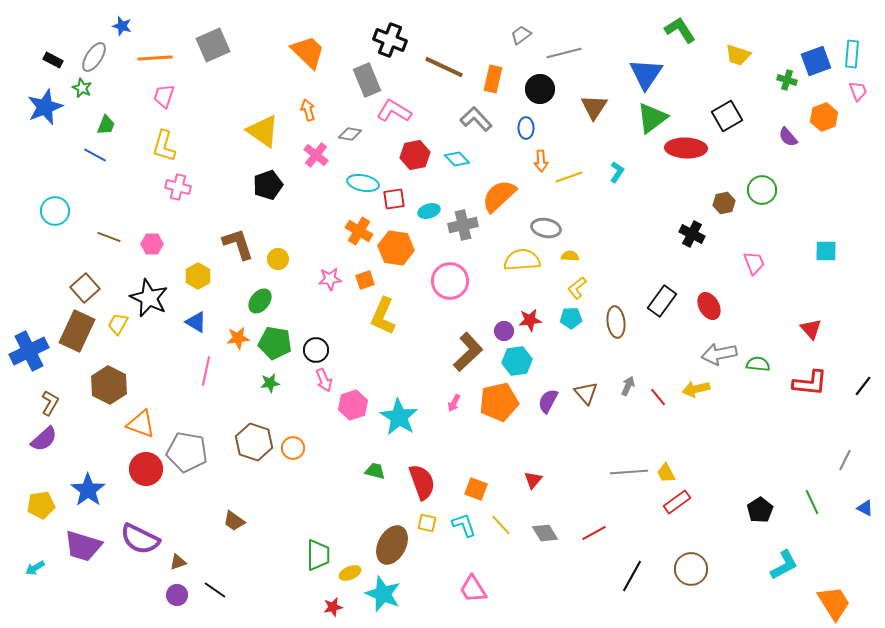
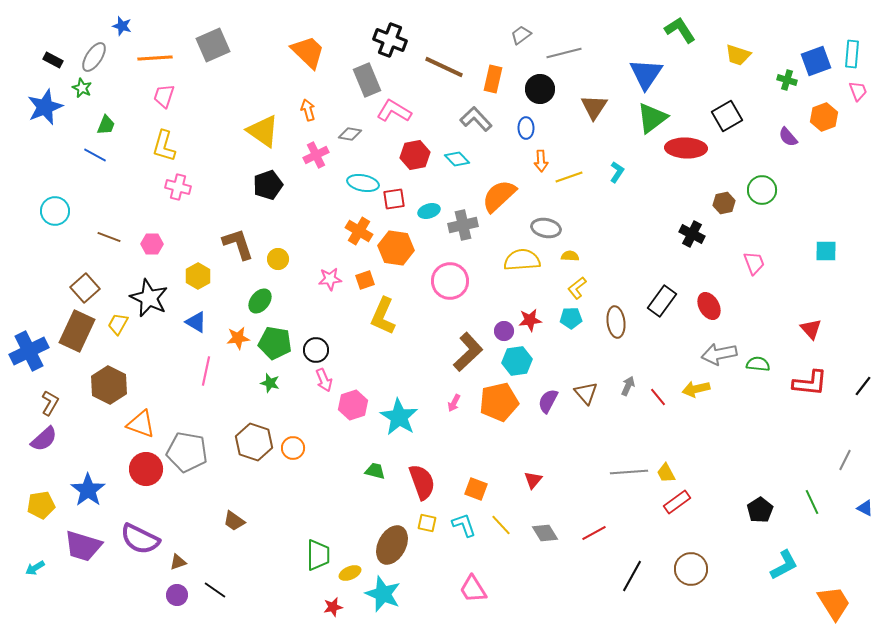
pink cross at (316, 155): rotated 25 degrees clockwise
green star at (270, 383): rotated 24 degrees clockwise
